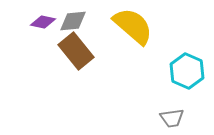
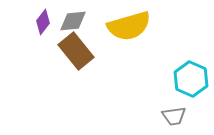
purple diamond: rotated 65 degrees counterclockwise
yellow semicircle: moved 4 px left; rotated 123 degrees clockwise
cyan hexagon: moved 4 px right, 8 px down
gray trapezoid: moved 2 px right, 2 px up
